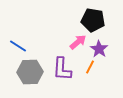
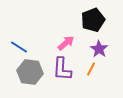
black pentagon: rotated 30 degrees counterclockwise
pink arrow: moved 12 px left, 1 px down
blue line: moved 1 px right, 1 px down
orange line: moved 1 px right, 2 px down
gray hexagon: rotated 10 degrees clockwise
